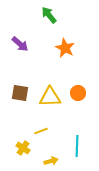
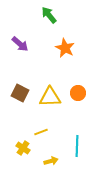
brown square: rotated 18 degrees clockwise
yellow line: moved 1 px down
